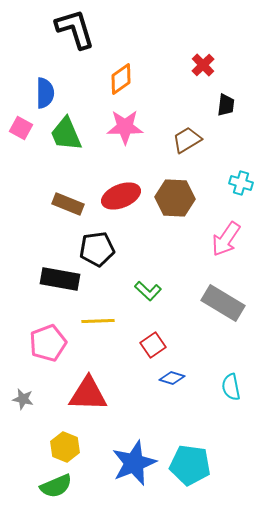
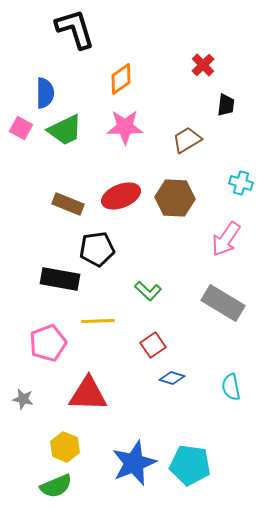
green trapezoid: moved 1 px left, 4 px up; rotated 93 degrees counterclockwise
